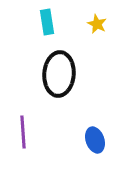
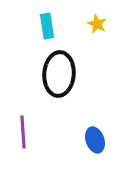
cyan rectangle: moved 4 px down
